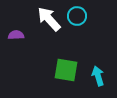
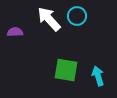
purple semicircle: moved 1 px left, 3 px up
